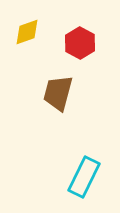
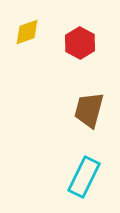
brown trapezoid: moved 31 px right, 17 px down
